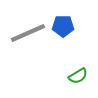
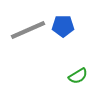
gray line: moved 3 px up
